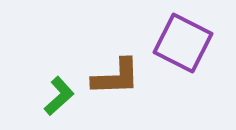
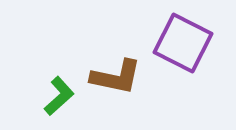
brown L-shape: rotated 14 degrees clockwise
